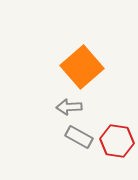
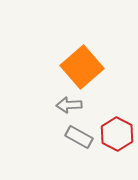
gray arrow: moved 2 px up
red hexagon: moved 7 px up; rotated 20 degrees clockwise
